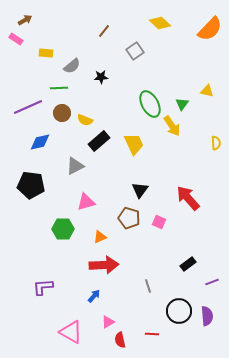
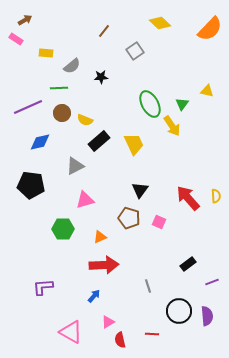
yellow semicircle at (216, 143): moved 53 px down
pink triangle at (86, 202): moved 1 px left, 2 px up
